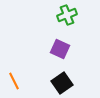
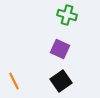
green cross: rotated 36 degrees clockwise
black square: moved 1 px left, 2 px up
